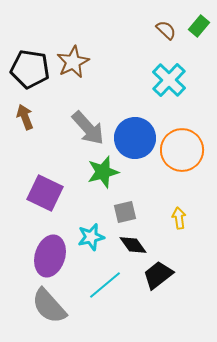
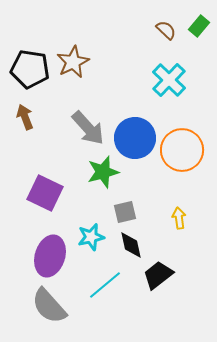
black diamond: moved 2 px left; rotated 24 degrees clockwise
